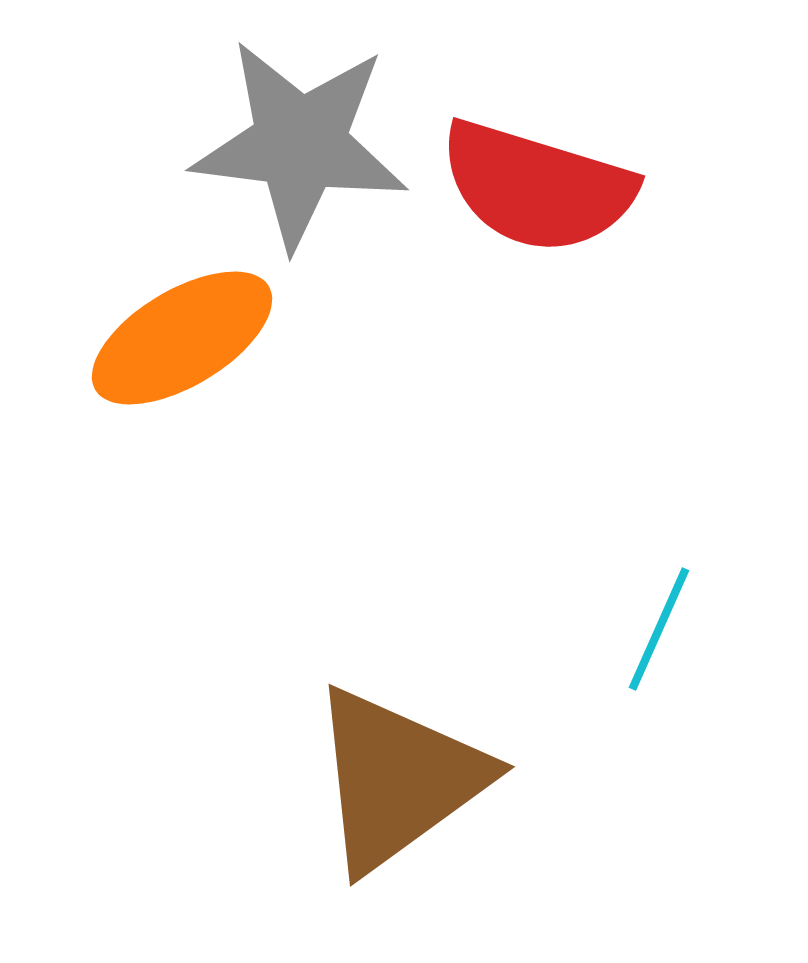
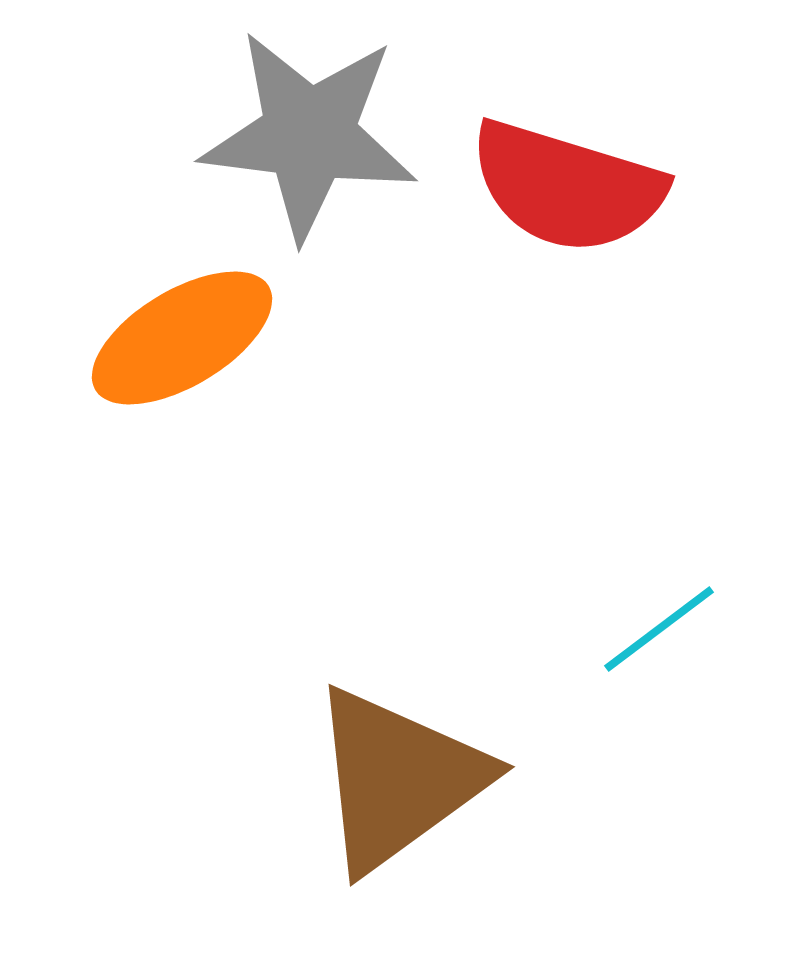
gray star: moved 9 px right, 9 px up
red semicircle: moved 30 px right
cyan line: rotated 29 degrees clockwise
